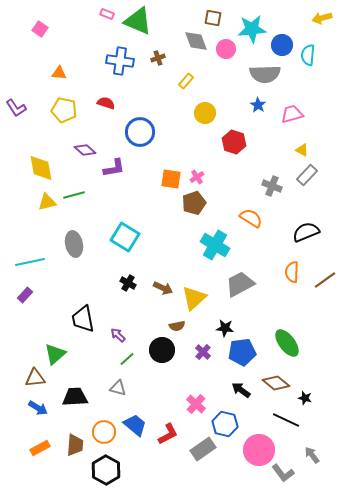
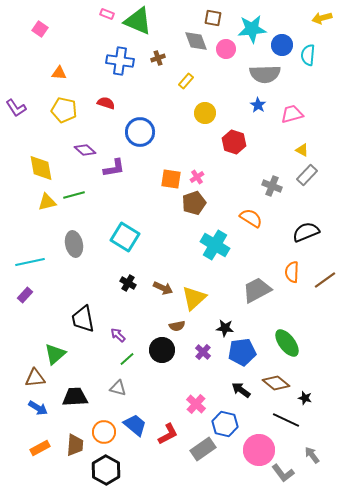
gray trapezoid at (240, 284): moved 17 px right, 6 px down
